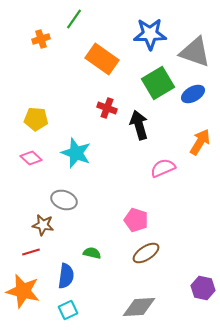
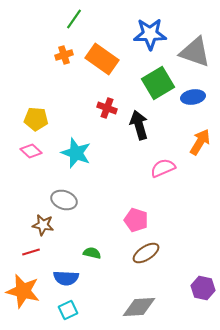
orange cross: moved 23 px right, 16 px down
blue ellipse: moved 3 px down; rotated 20 degrees clockwise
pink diamond: moved 7 px up
blue semicircle: moved 2 px down; rotated 85 degrees clockwise
